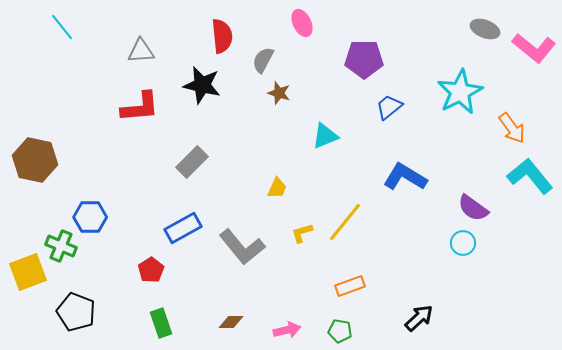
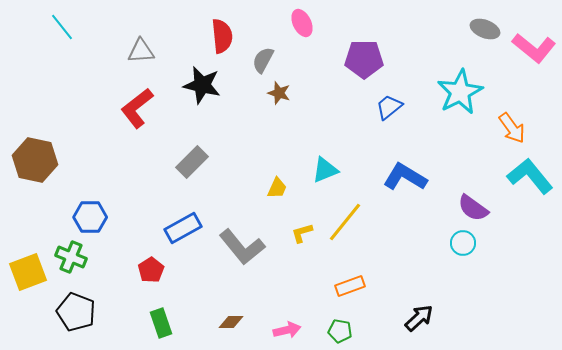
red L-shape: moved 3 px left, 1 px down; rotated 147 degrees clockwise
cyan triangle: moved 34 px down
green cross: moved 10 px right, 11 px down
